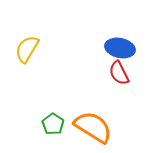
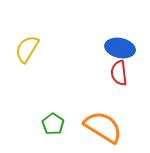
red semicircle: rotated 20 degrees clockwise
orange semicircle: moved 10 px right
